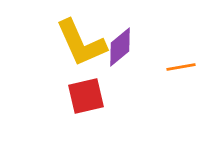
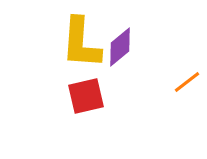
yellow L-shape: rotated 28 degrees clockwise
orange line: moved 6 px right, 15 px down; rotated 28 degrees counterclockwise
